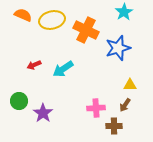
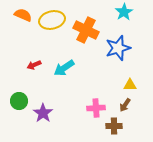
cyan arrow: moved 1 px right, 1 px up
